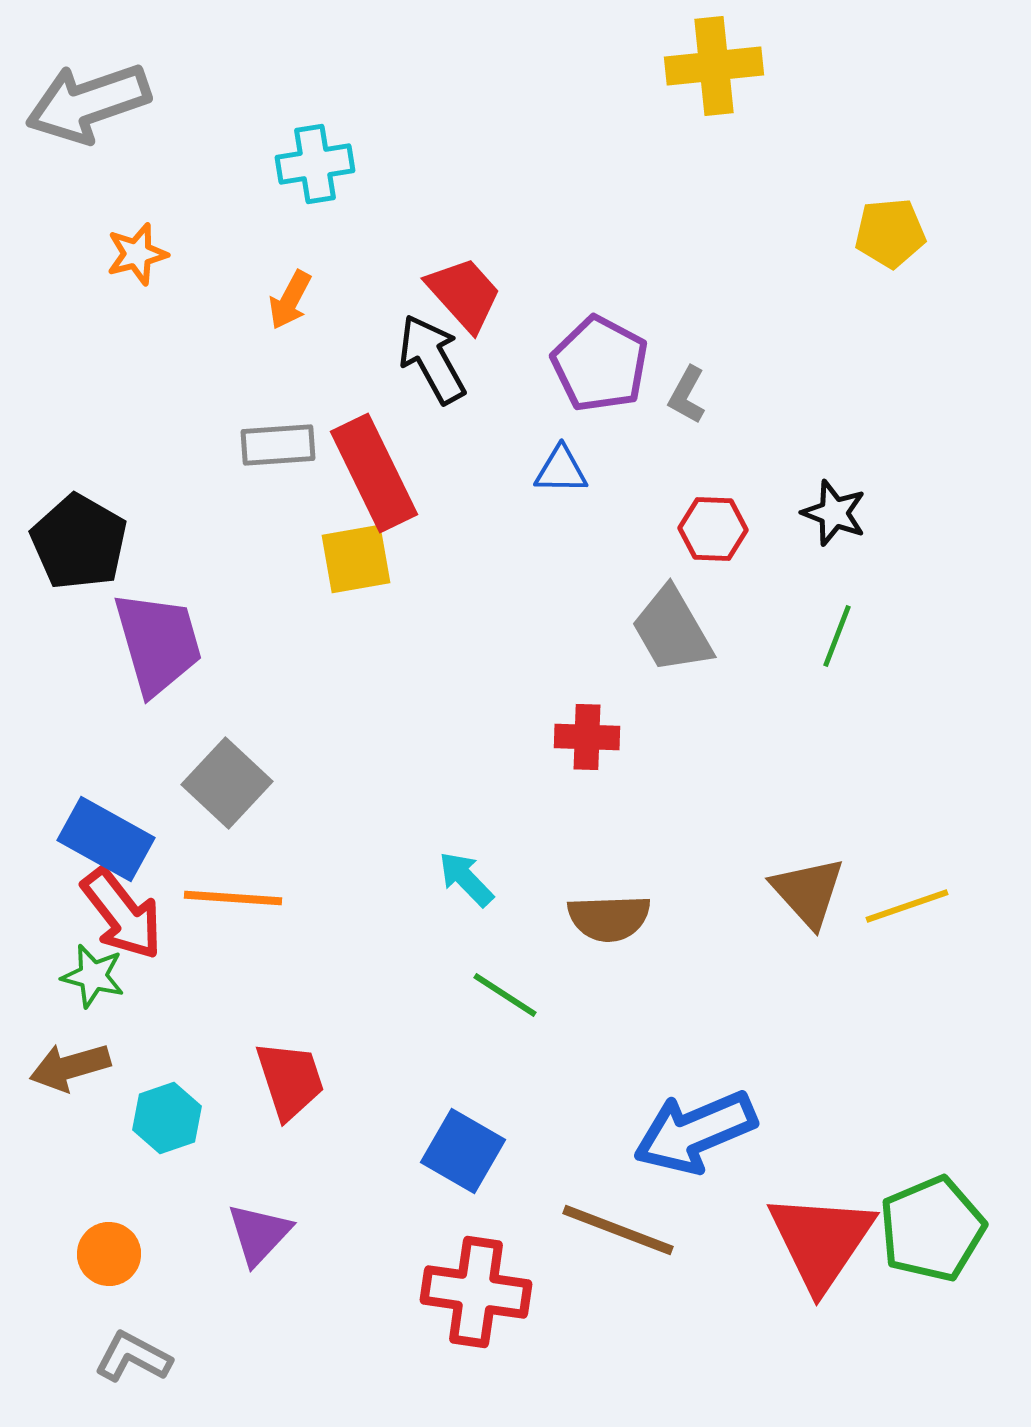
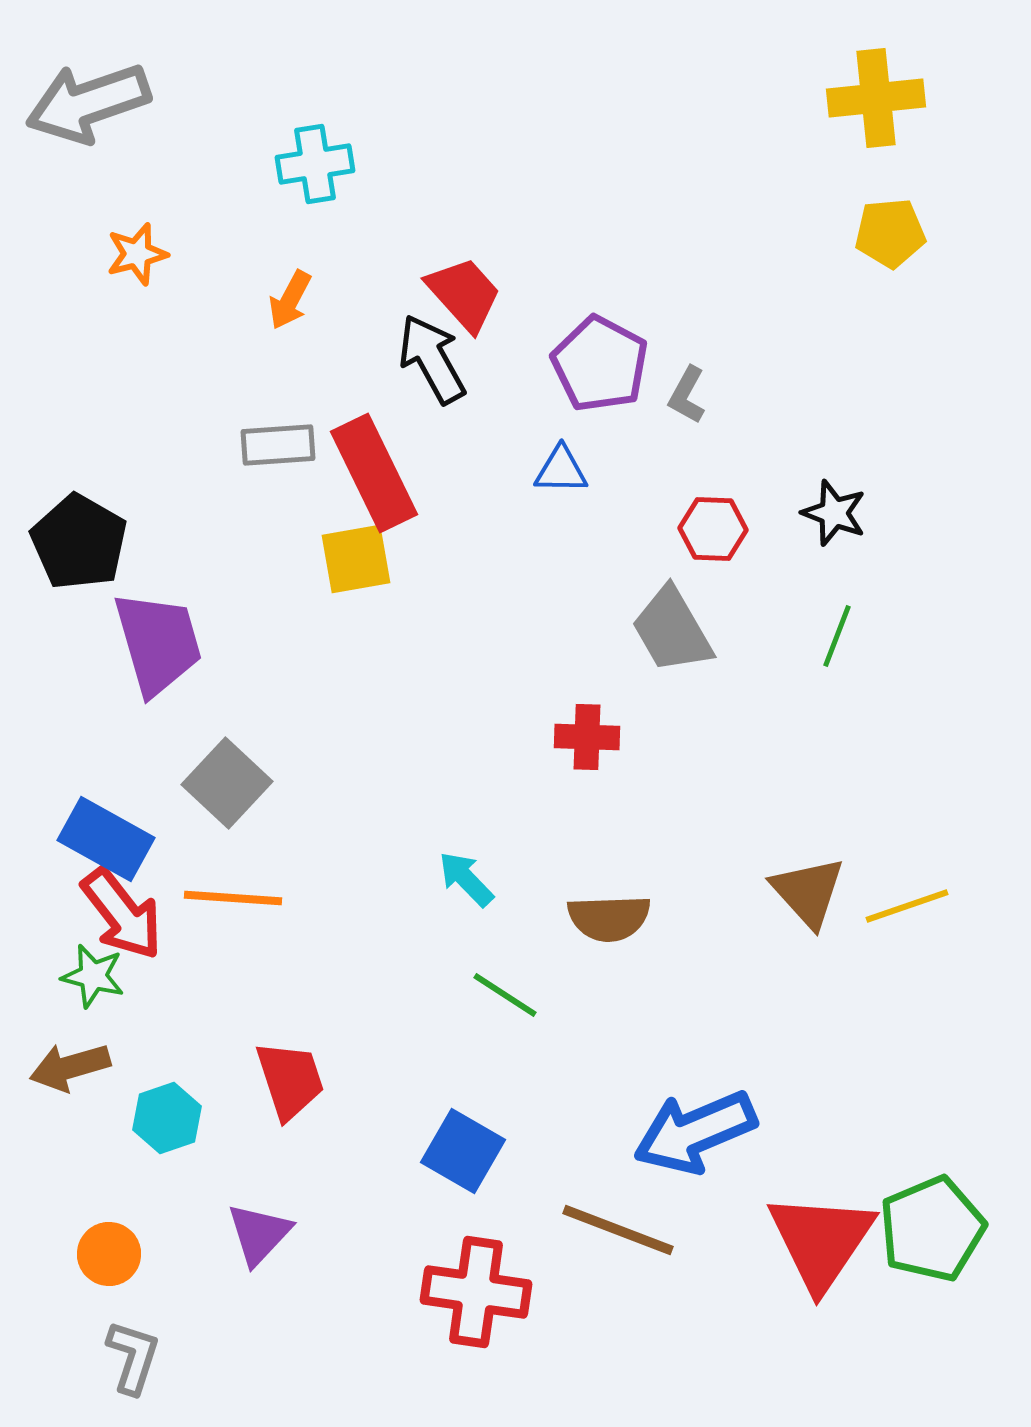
yellow cross at (714, 66): moved 162 px right, 32 px down
gray L-shape at (133, 1357): rotated 80 degrees clockwise
